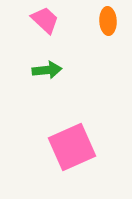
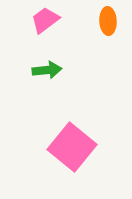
pink trapezoid: rotated 80 degrees counterclockwise
pink square: rotated 27 degrees counterclockwise
